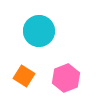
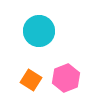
orange square: moved 7 px right, 4 px down
